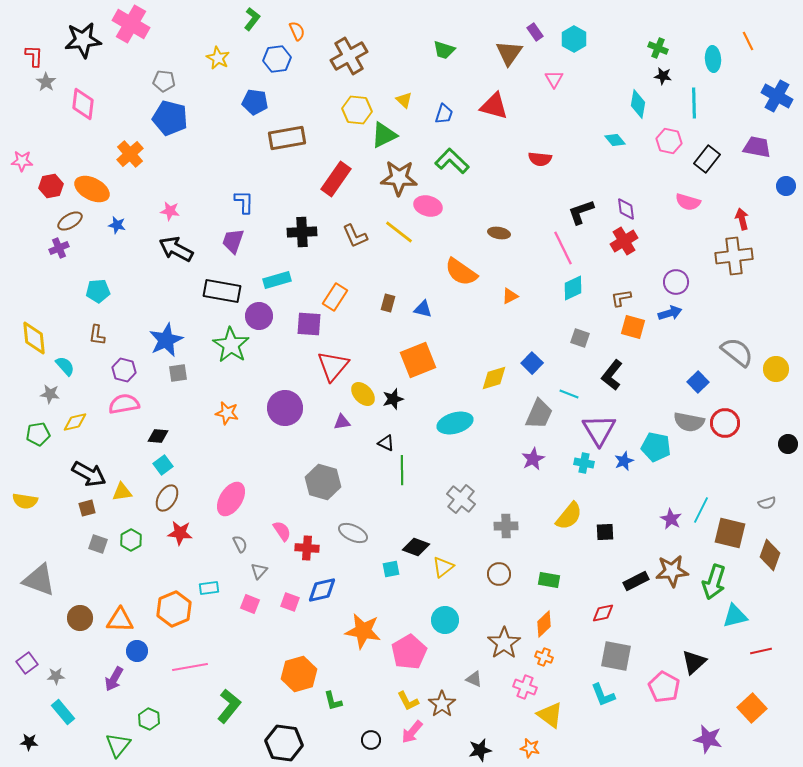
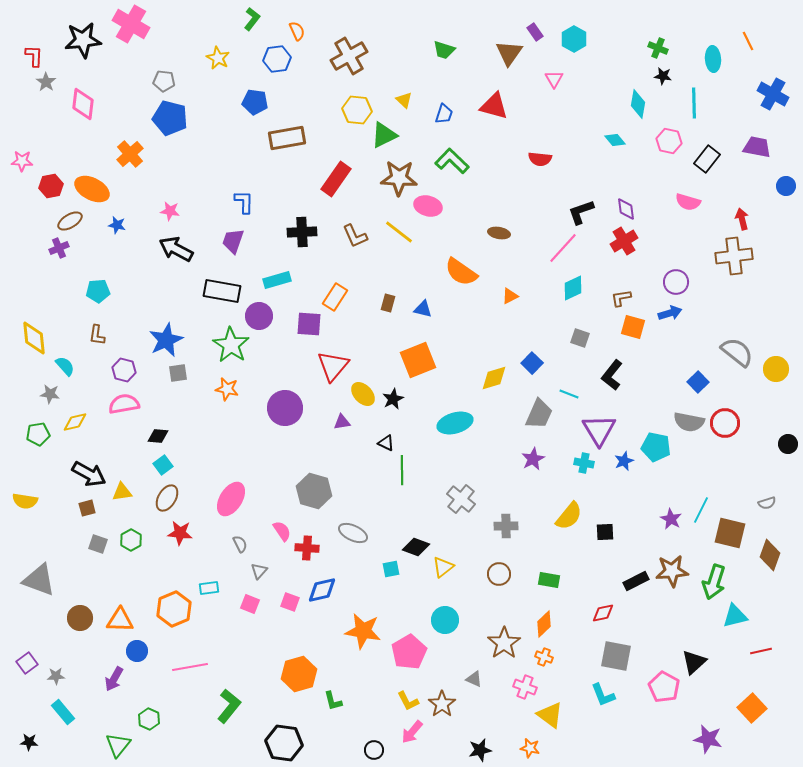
blue cross at (777, 96): moved 4 px left, 2 px up
pink line at (563, 248): rotated 68 degrees clockwise
black star at (393, 399): rotated 10 degrees counterclockwise
orange star at (227, 413): moved 24 px up
gray hexagon at (323, 482): moved 9 px left, 9 px down
black circle at (371, 740): moved 3 px right, 10 px down
